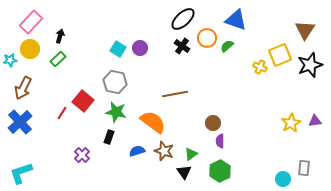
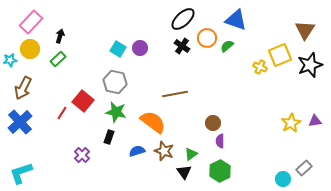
gray rectangle: rotated 42 degrees clockwise
